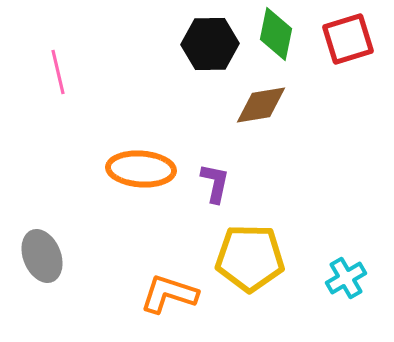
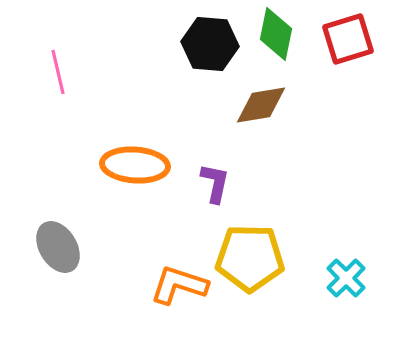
black hexagon: rotated 6 degrees clockwise
orange ellipse: moved 6 px left, 4 px up
gray ellipse: moved 16 px right, 9 px up; rotated 9 degrees counterclockwise
cyan cross: rotated 15 degrees counterclockwise
orange L-shape: moved 10 px right, 9 px up
